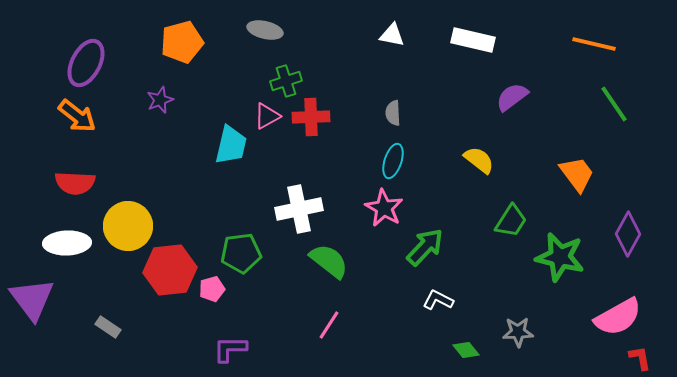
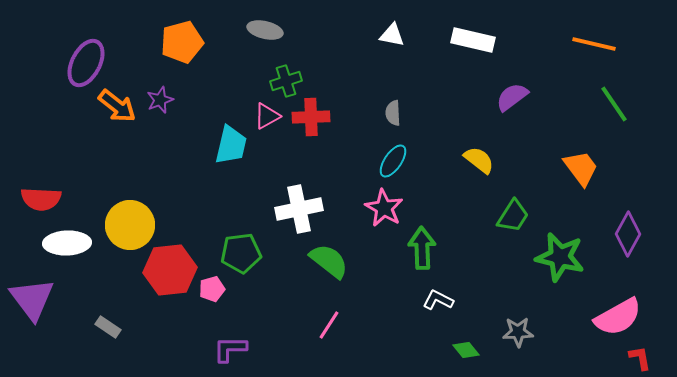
orange arrow: moved 40 px right, 10 px up
cyan ellipse: rotated 16 degrees clockwise
orange trapezoid: moved 4 px right, 6 px up
red semicircle: moved 34 px left, 16 px down
green trapezoid: moved 2 px right, 5 px up
yellow circle: moved 2 px right, 1 px up
green arrow: moved 3 px left, 1 px down; rotated 45 degrees counterclockwise
